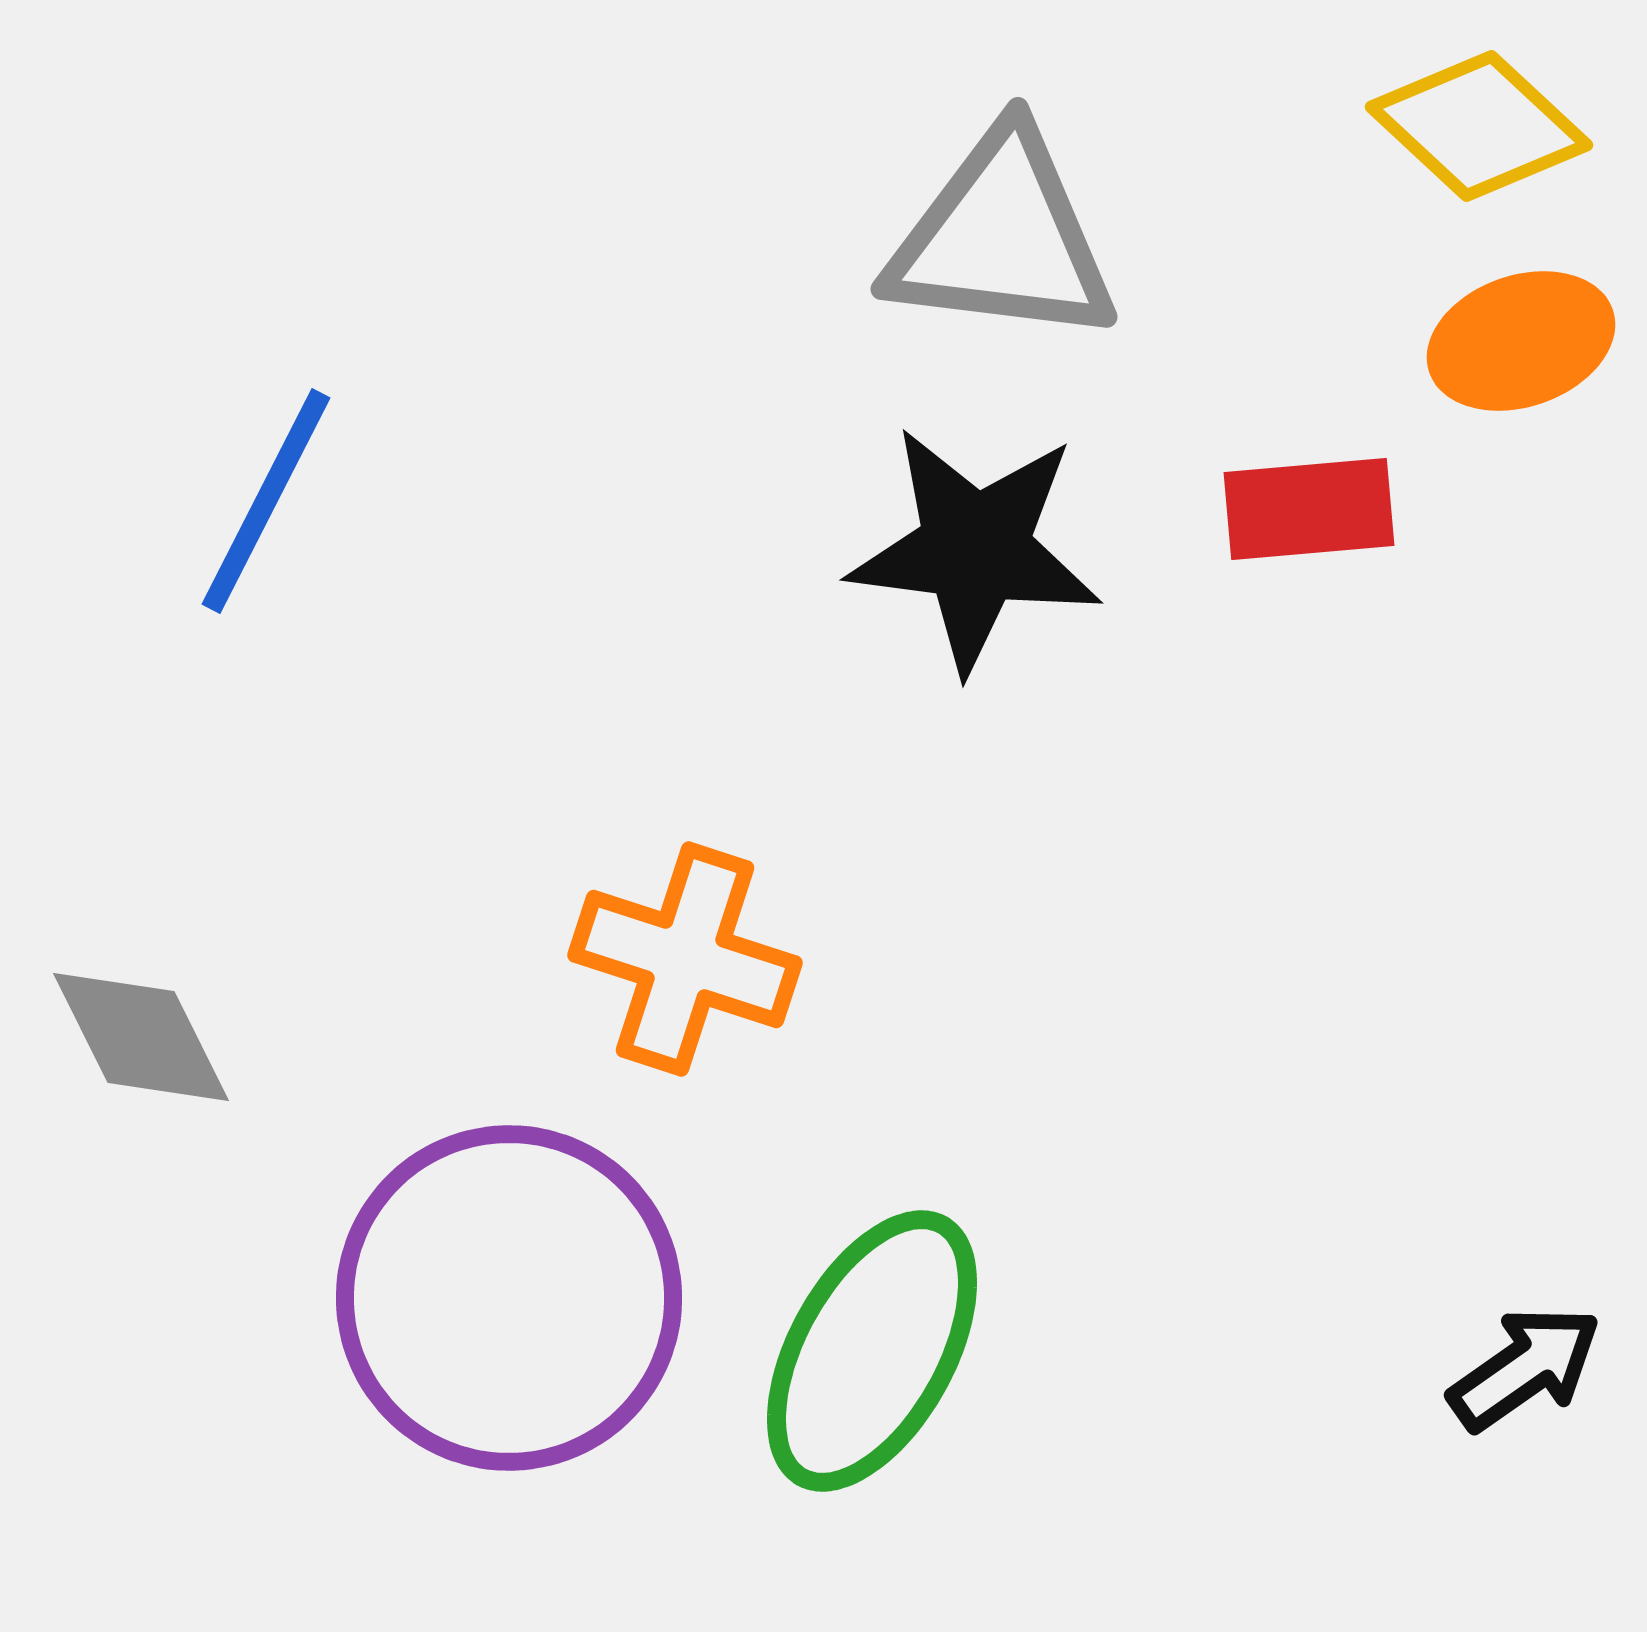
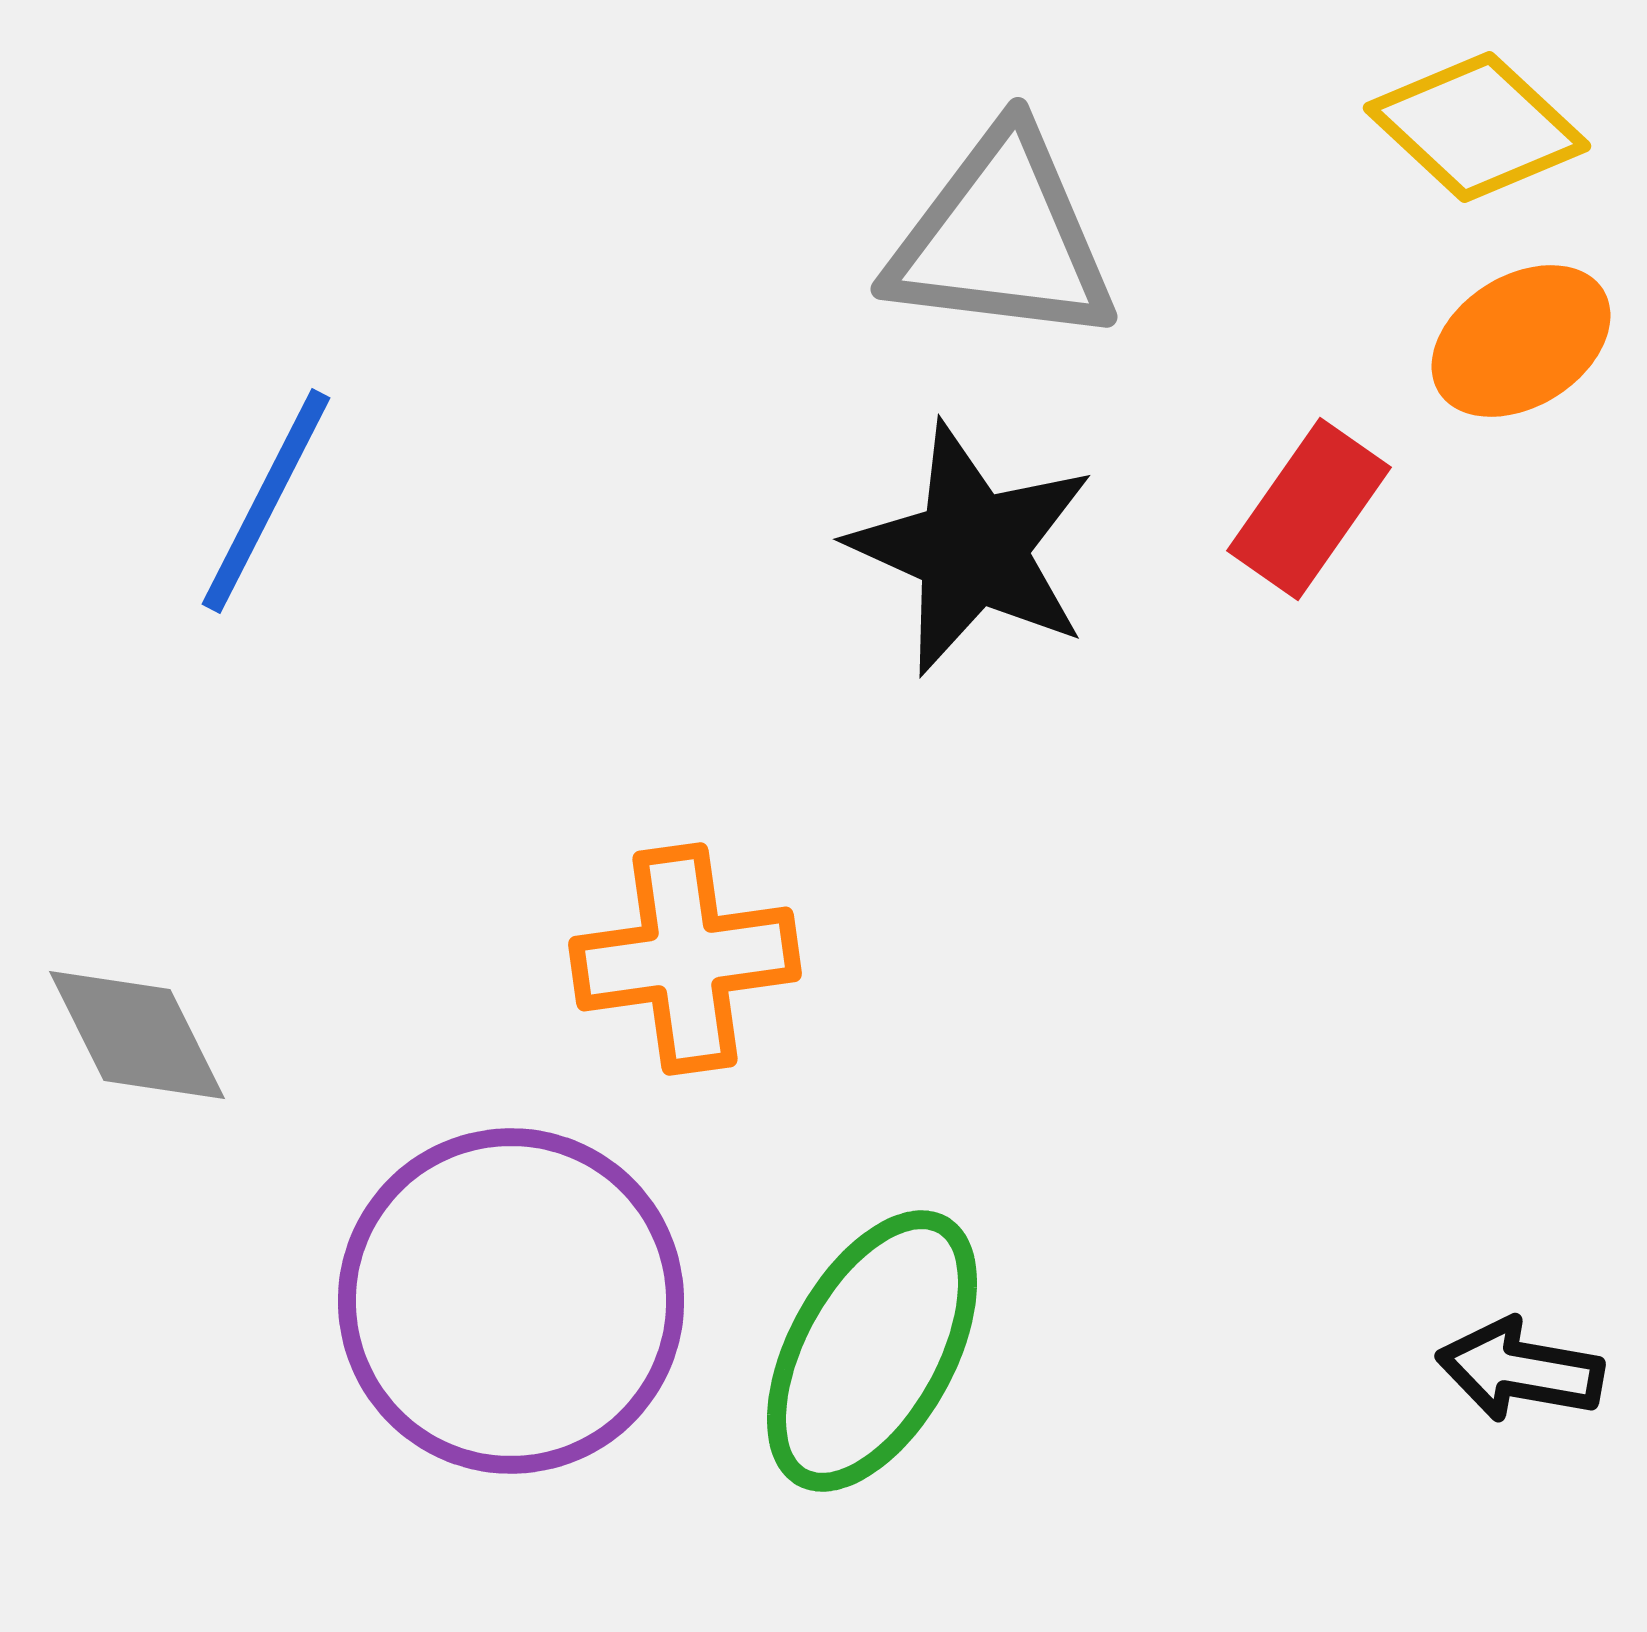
yellow diamond: moved 2 px left, 1 px down
orange ellipse: rotated 13 degrees counterclockwise
red rectangle: rotated 50 degrees counterclockwise
black star: moved 3 px left; rotated 17 degrees clockwise
orange cross: rotated 26 degrees counterclockwise
gray diamond: moved 4 px left, 2 px up
purple circle: moved 2 px right, 3 px down
black arrow: moved 5 px left, 2 px down; rotated 135 degrees counterclockwise
